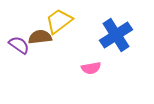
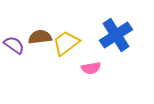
yellow trapezoid: moved 7 px right, 22 px down
purple semicircle: moved 5 px left
